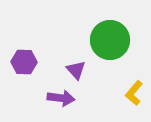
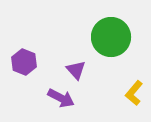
green circle: moved 1 px right, 3 px up
purple hexagon: rotated 20 degrees clockwise
purple arrow: rotated 20 degrees clockwise
